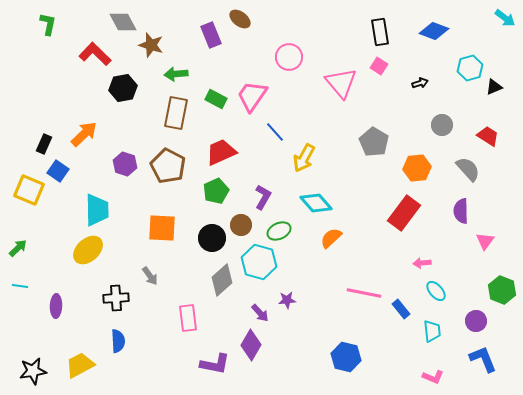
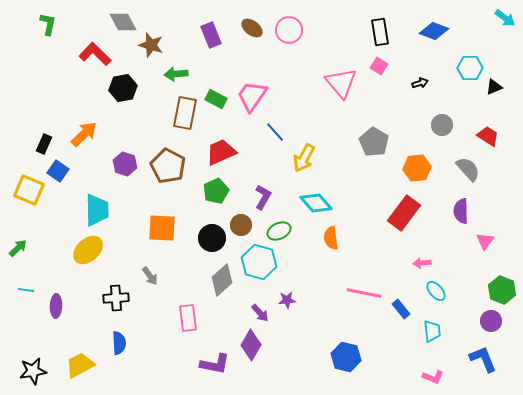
brown ellipse at (240, 19): moved 12 px right, 9 px down
pink circle at (289, 57): moved 27 px up
cyan hexagon at (470, 68): rotated 15 degrees clockwise
brown rectangle at (176, 113): moved 9 px right
orange semicircle at (331, 238): rotated 55 degrees counterclockwise
cyan line at (20, 286): moved 6 px right, 4 px down
purple circle at (476, 321): moved 15 px right
blue semicircle at (118, 341): moved 1 px right, 2 px down
